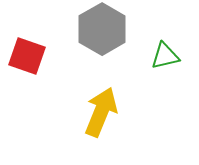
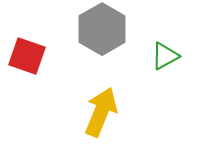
green triangle: rotated 16 degrees counterclockwise
